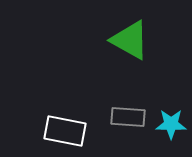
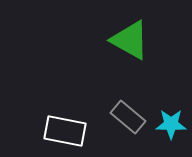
gray rectangle: rotated 36 degrees clockwise
